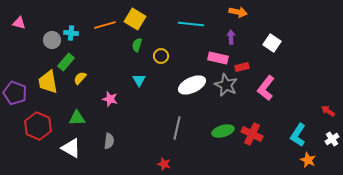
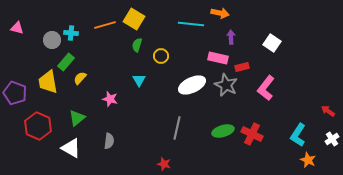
orange arrow: moved 18 px left, 1 px down
yellow square: moved 1 px left
pink triangle: moved 2 px left, 5 px down
green triangle: rotated 36 degrees counterclockwise
